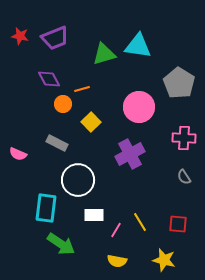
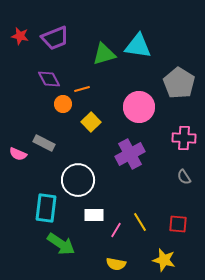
gray rectangle: moved 13 px left
yellow semicircle: moved 1 px left, 3 px down
